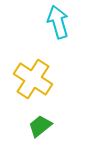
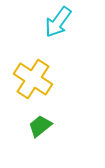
cyan arrow: rotated 128 degrees counterclockwise
